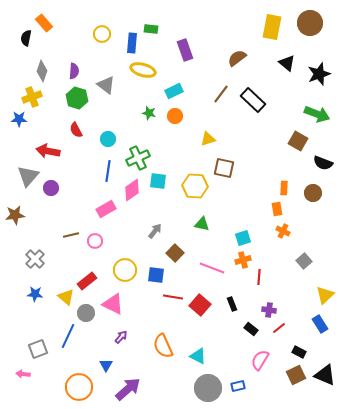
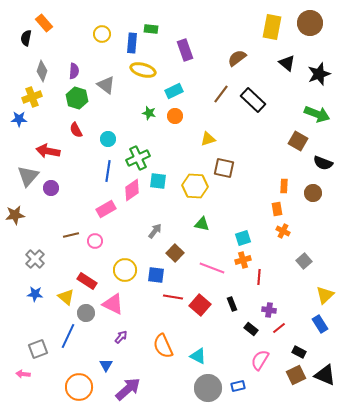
orange rectangle at (284, 188): moved 2 px up
red rectangle at (87, 281): rotated 72 degrees clockwise
